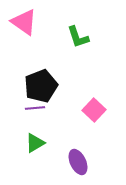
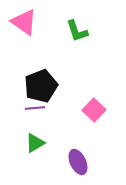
green L-shape: moved 1 px left, 6 px up
